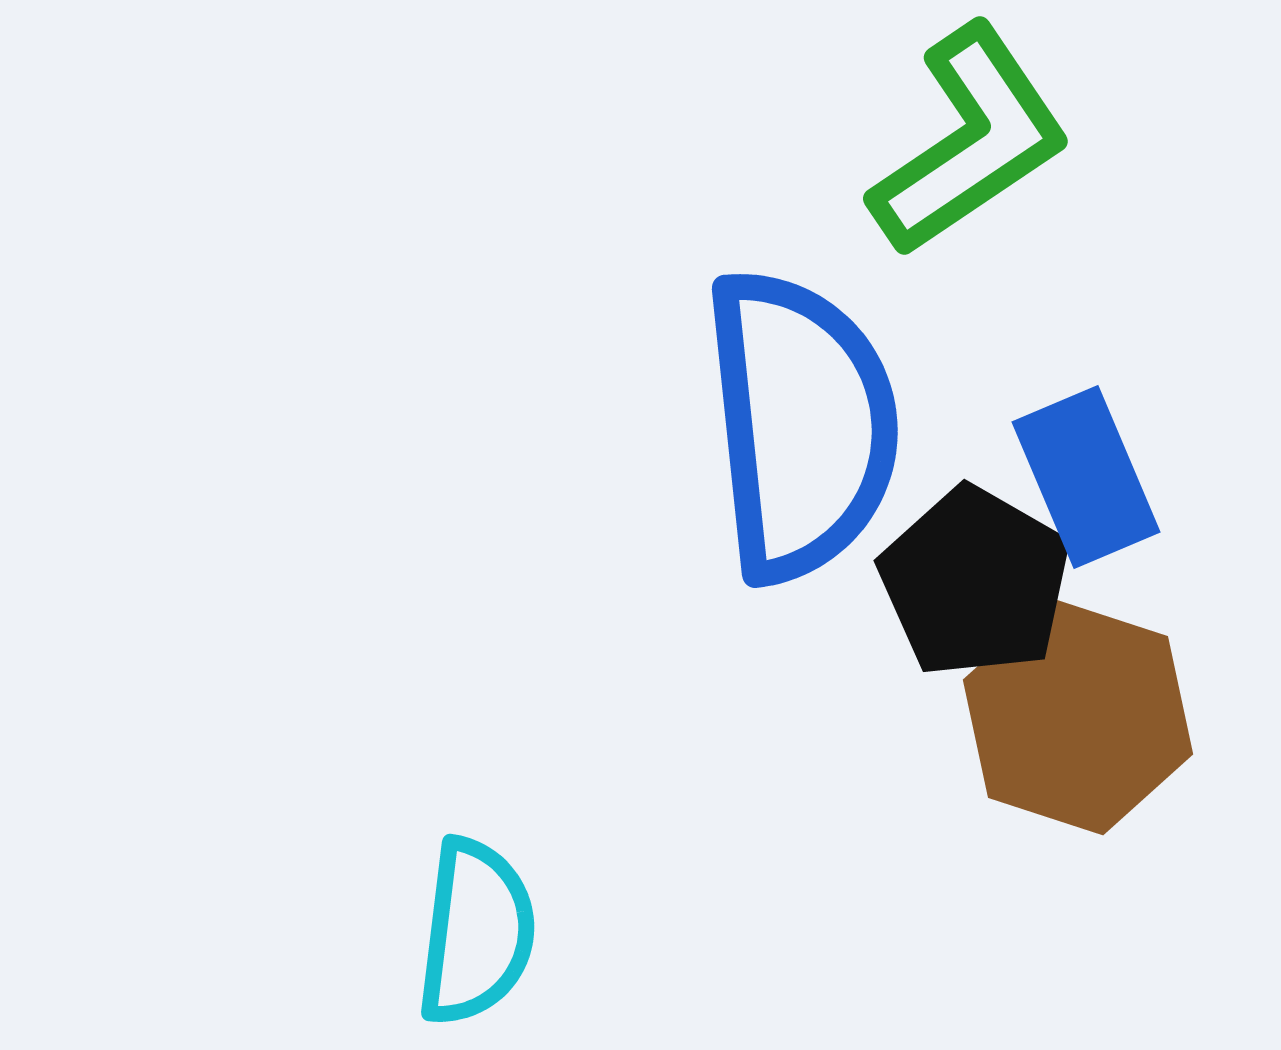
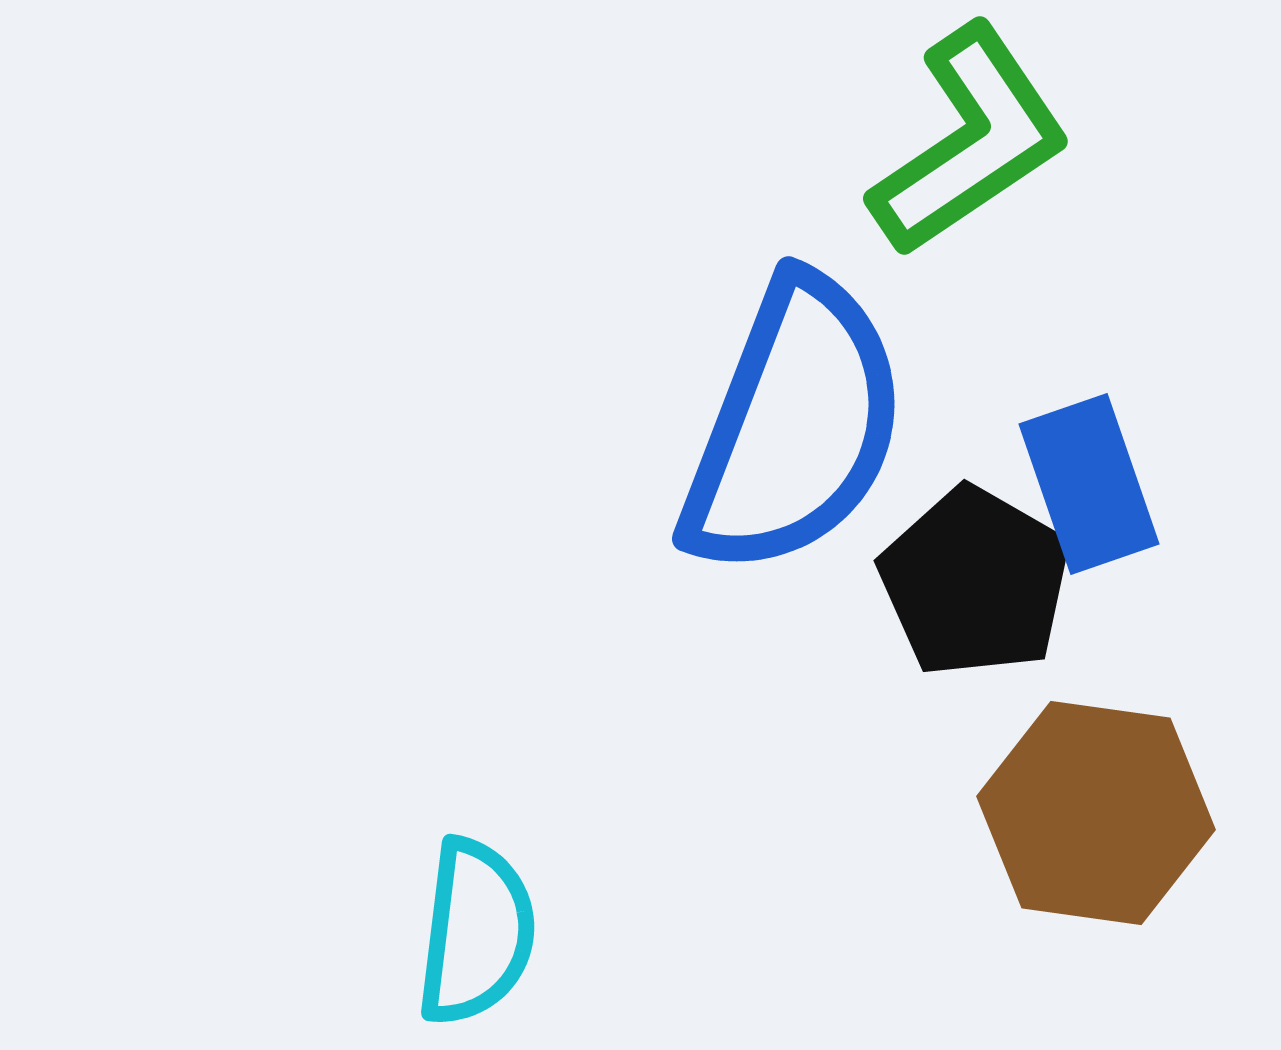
blue semicircle: moved 7 px left, 1 px down; rotated 27 degrees clockwise
blue rectangle: moved 3 px right, 7 px down; rotated 4 degrees clockwise
brown hexagon: moved 18 px right, 96 px down; rotated 10 degrees counterclockwise
